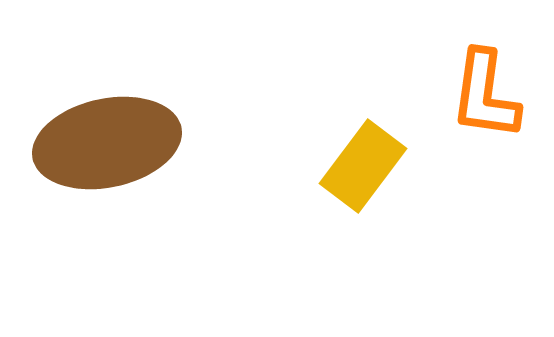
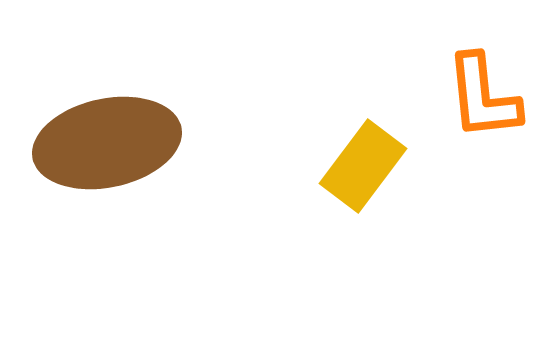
orange L-shape: moved 2 px left, 2 px down; rotated 14 degrees counterclockwise
